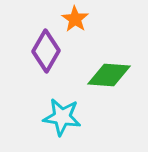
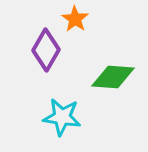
purple diamond: moved 1 px up
green diamond: moved 4 px right, 2 px down
